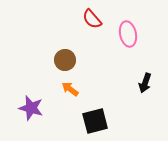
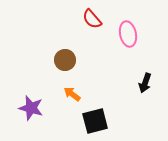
orange arrow: moved 2 px right, 5 px down
